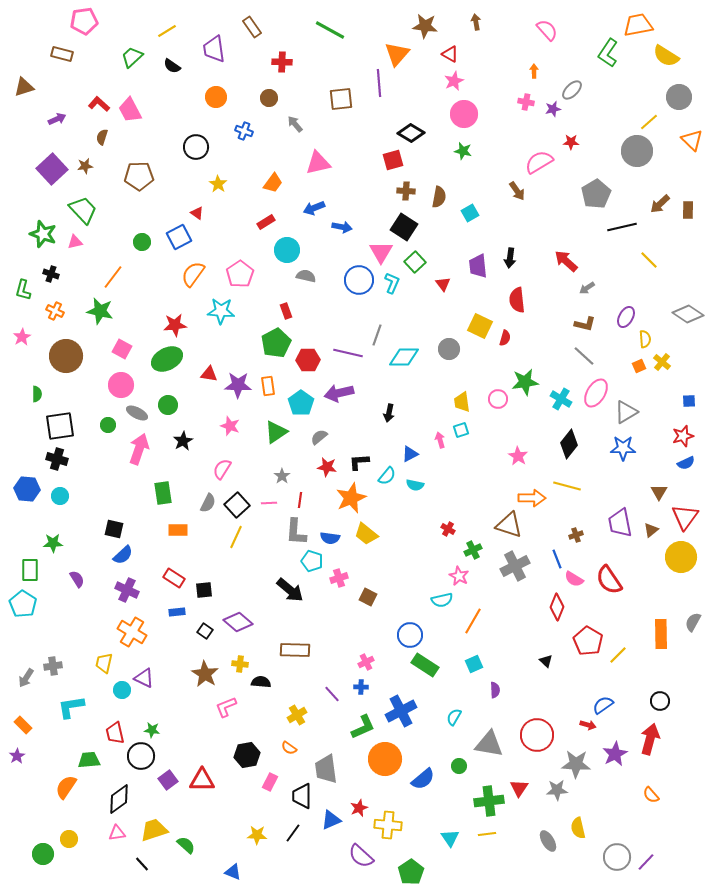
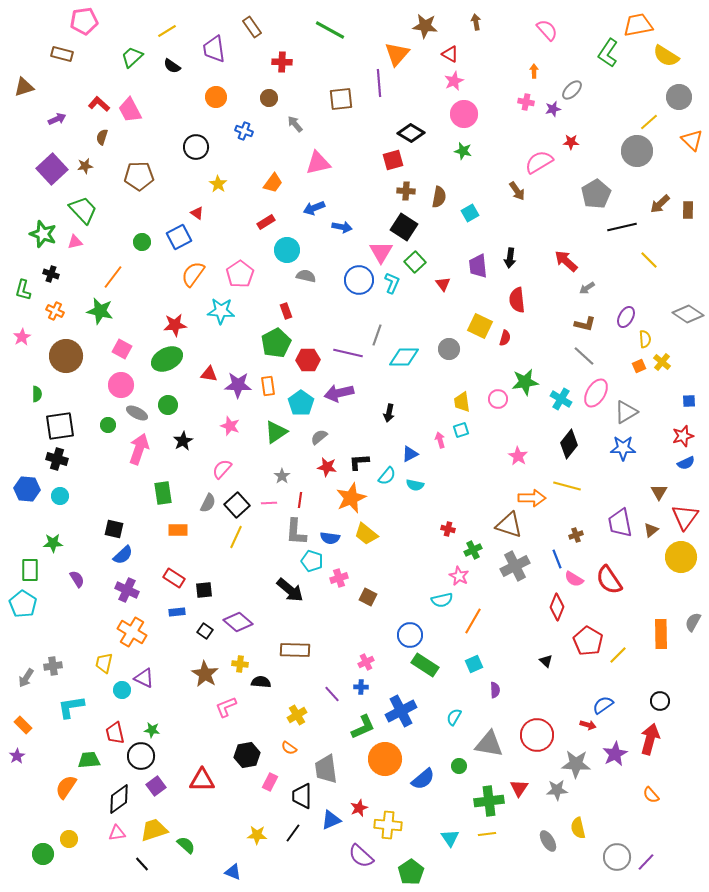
pink semicircle at (222, 469): rotated 10 degrees clockwise
red cross at (448, 529): rotated 16 degrees counterclockwise
purple square at (168, 780): moved 12 px left, 6 px down
